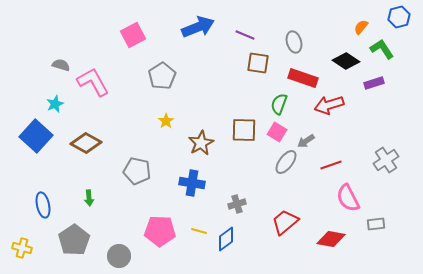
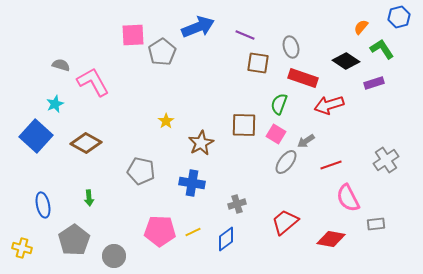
pink square at (133, 35): rotated 25 degrees clockwise
gray ellipse at (294, 42): moved 3 px left, 5 px down
gray pentagon at (162, 76): moved 24 px up
brown square at (244, 130): moved 5 px up
pink square at (277, 132): moved 1 px left, 2 px down
gray pentagon at (137, 171): moved 4 px right
yellow line at (199, 231): moved 6 px left, 1 px down; rotated 42 degrees counterclockwise
gray circle at (119, 256): moved 5 px left
